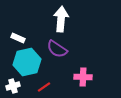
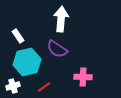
white rectangle: moved 2 px up; rotated 32 degrees clockwise
